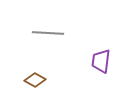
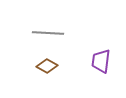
brown diamond: moved 12 px right, 14 px up
